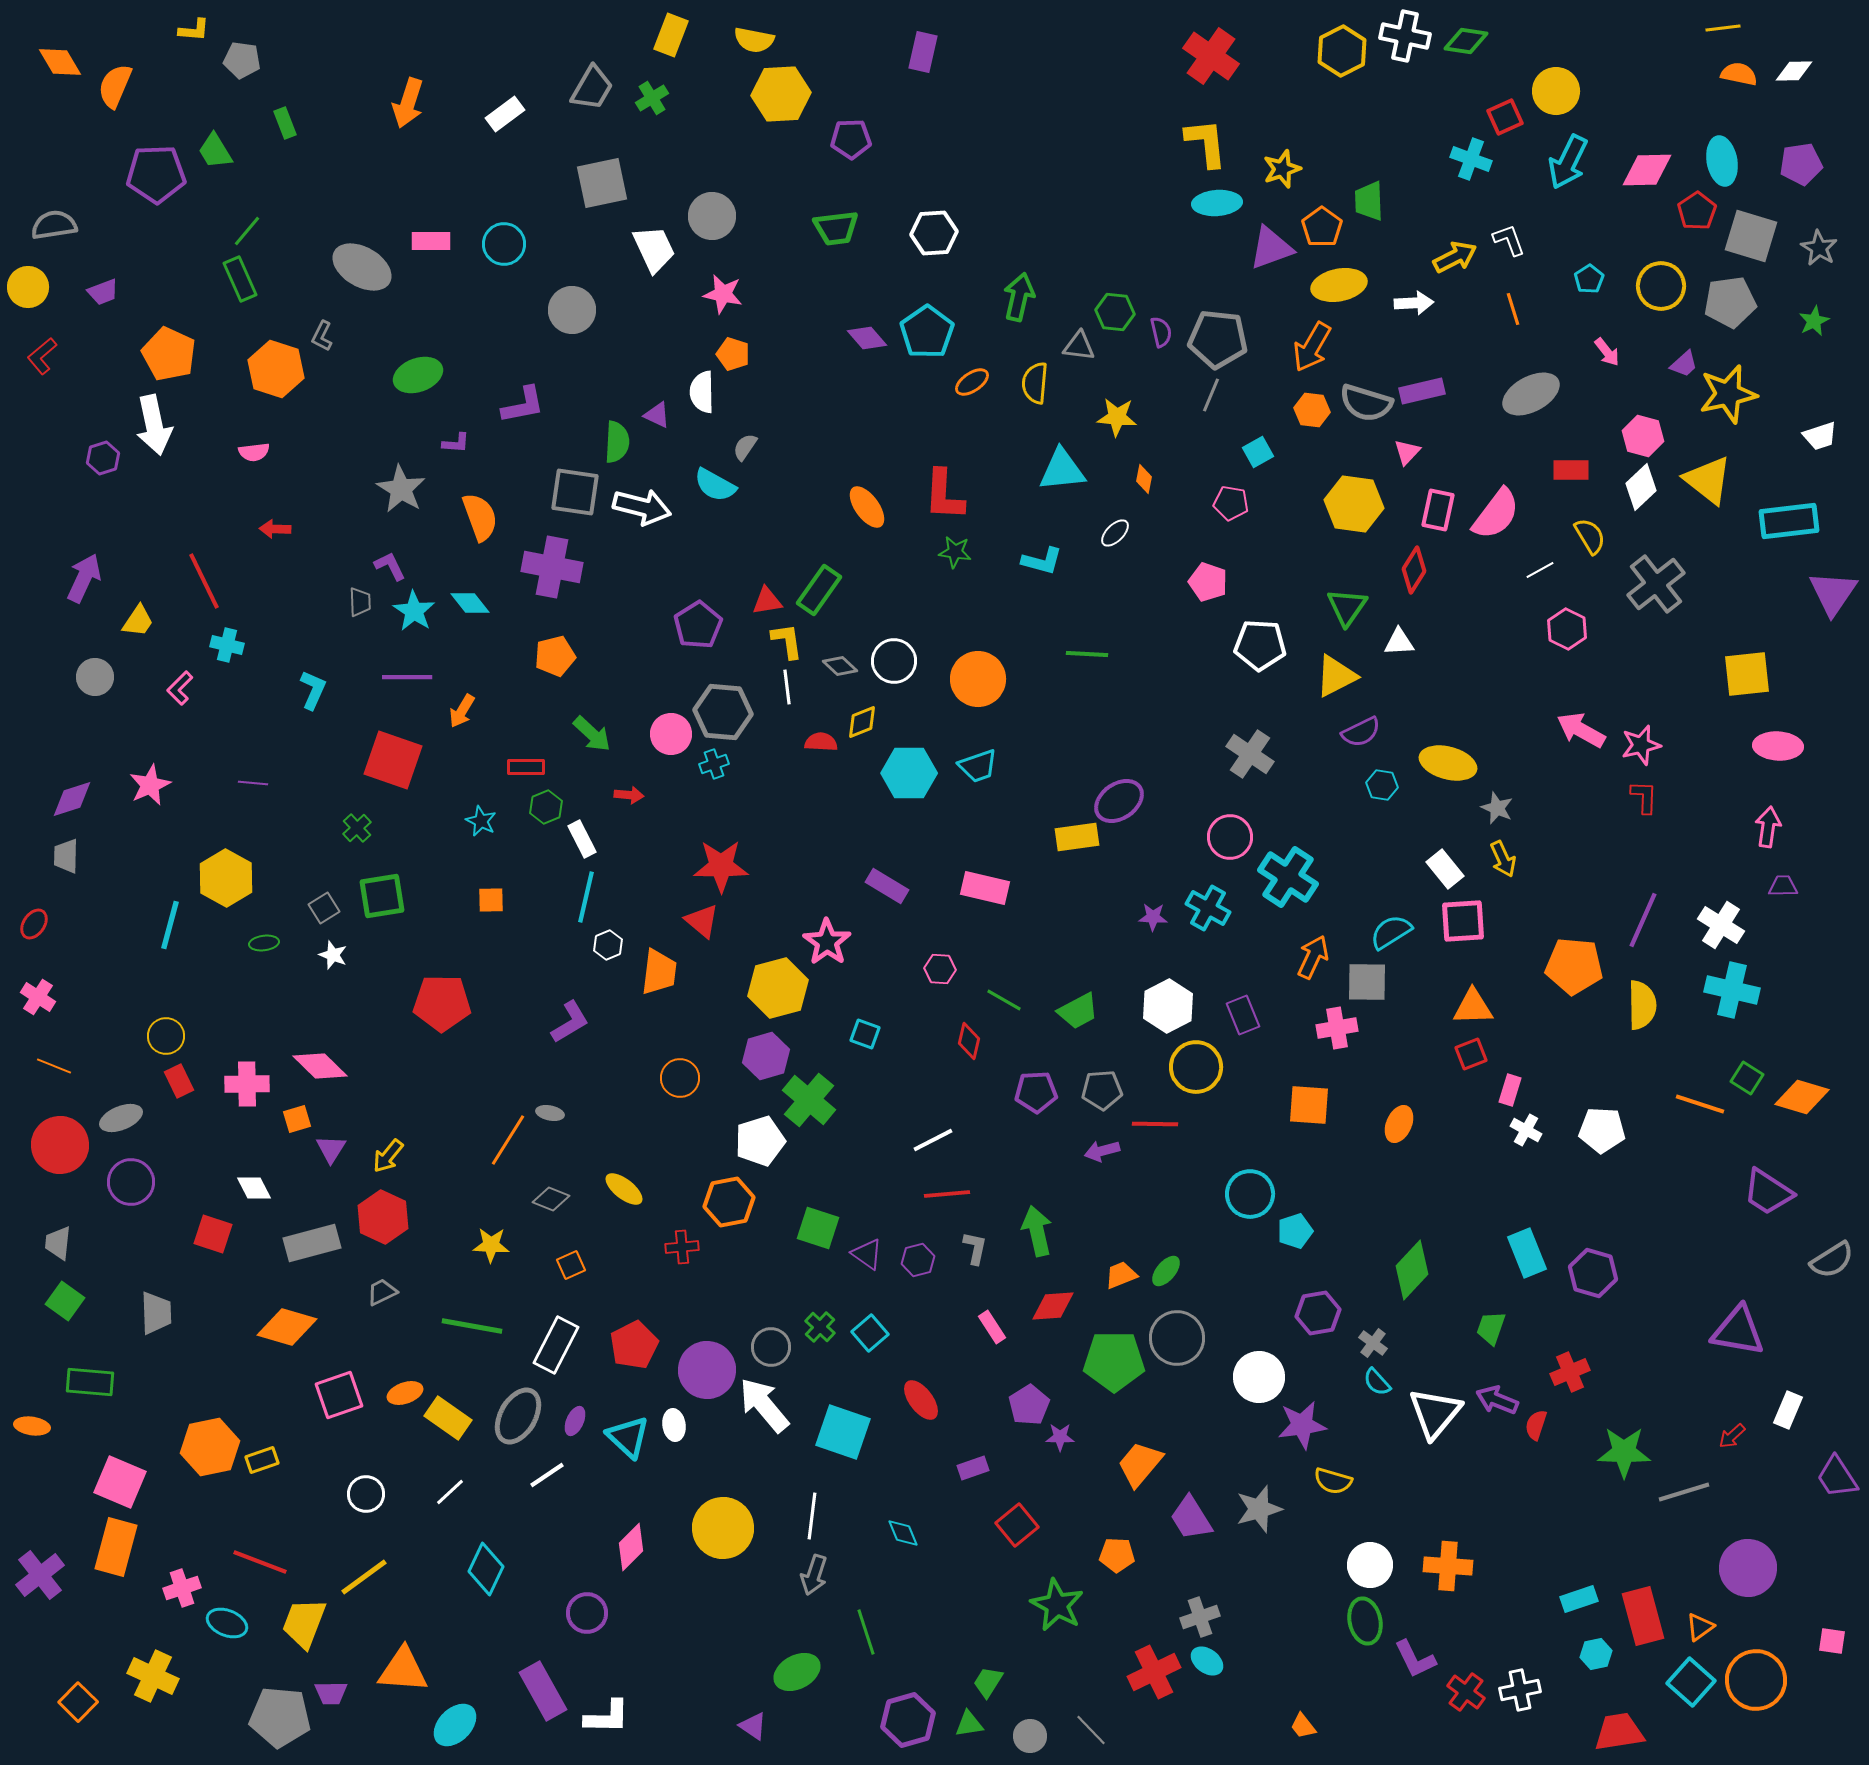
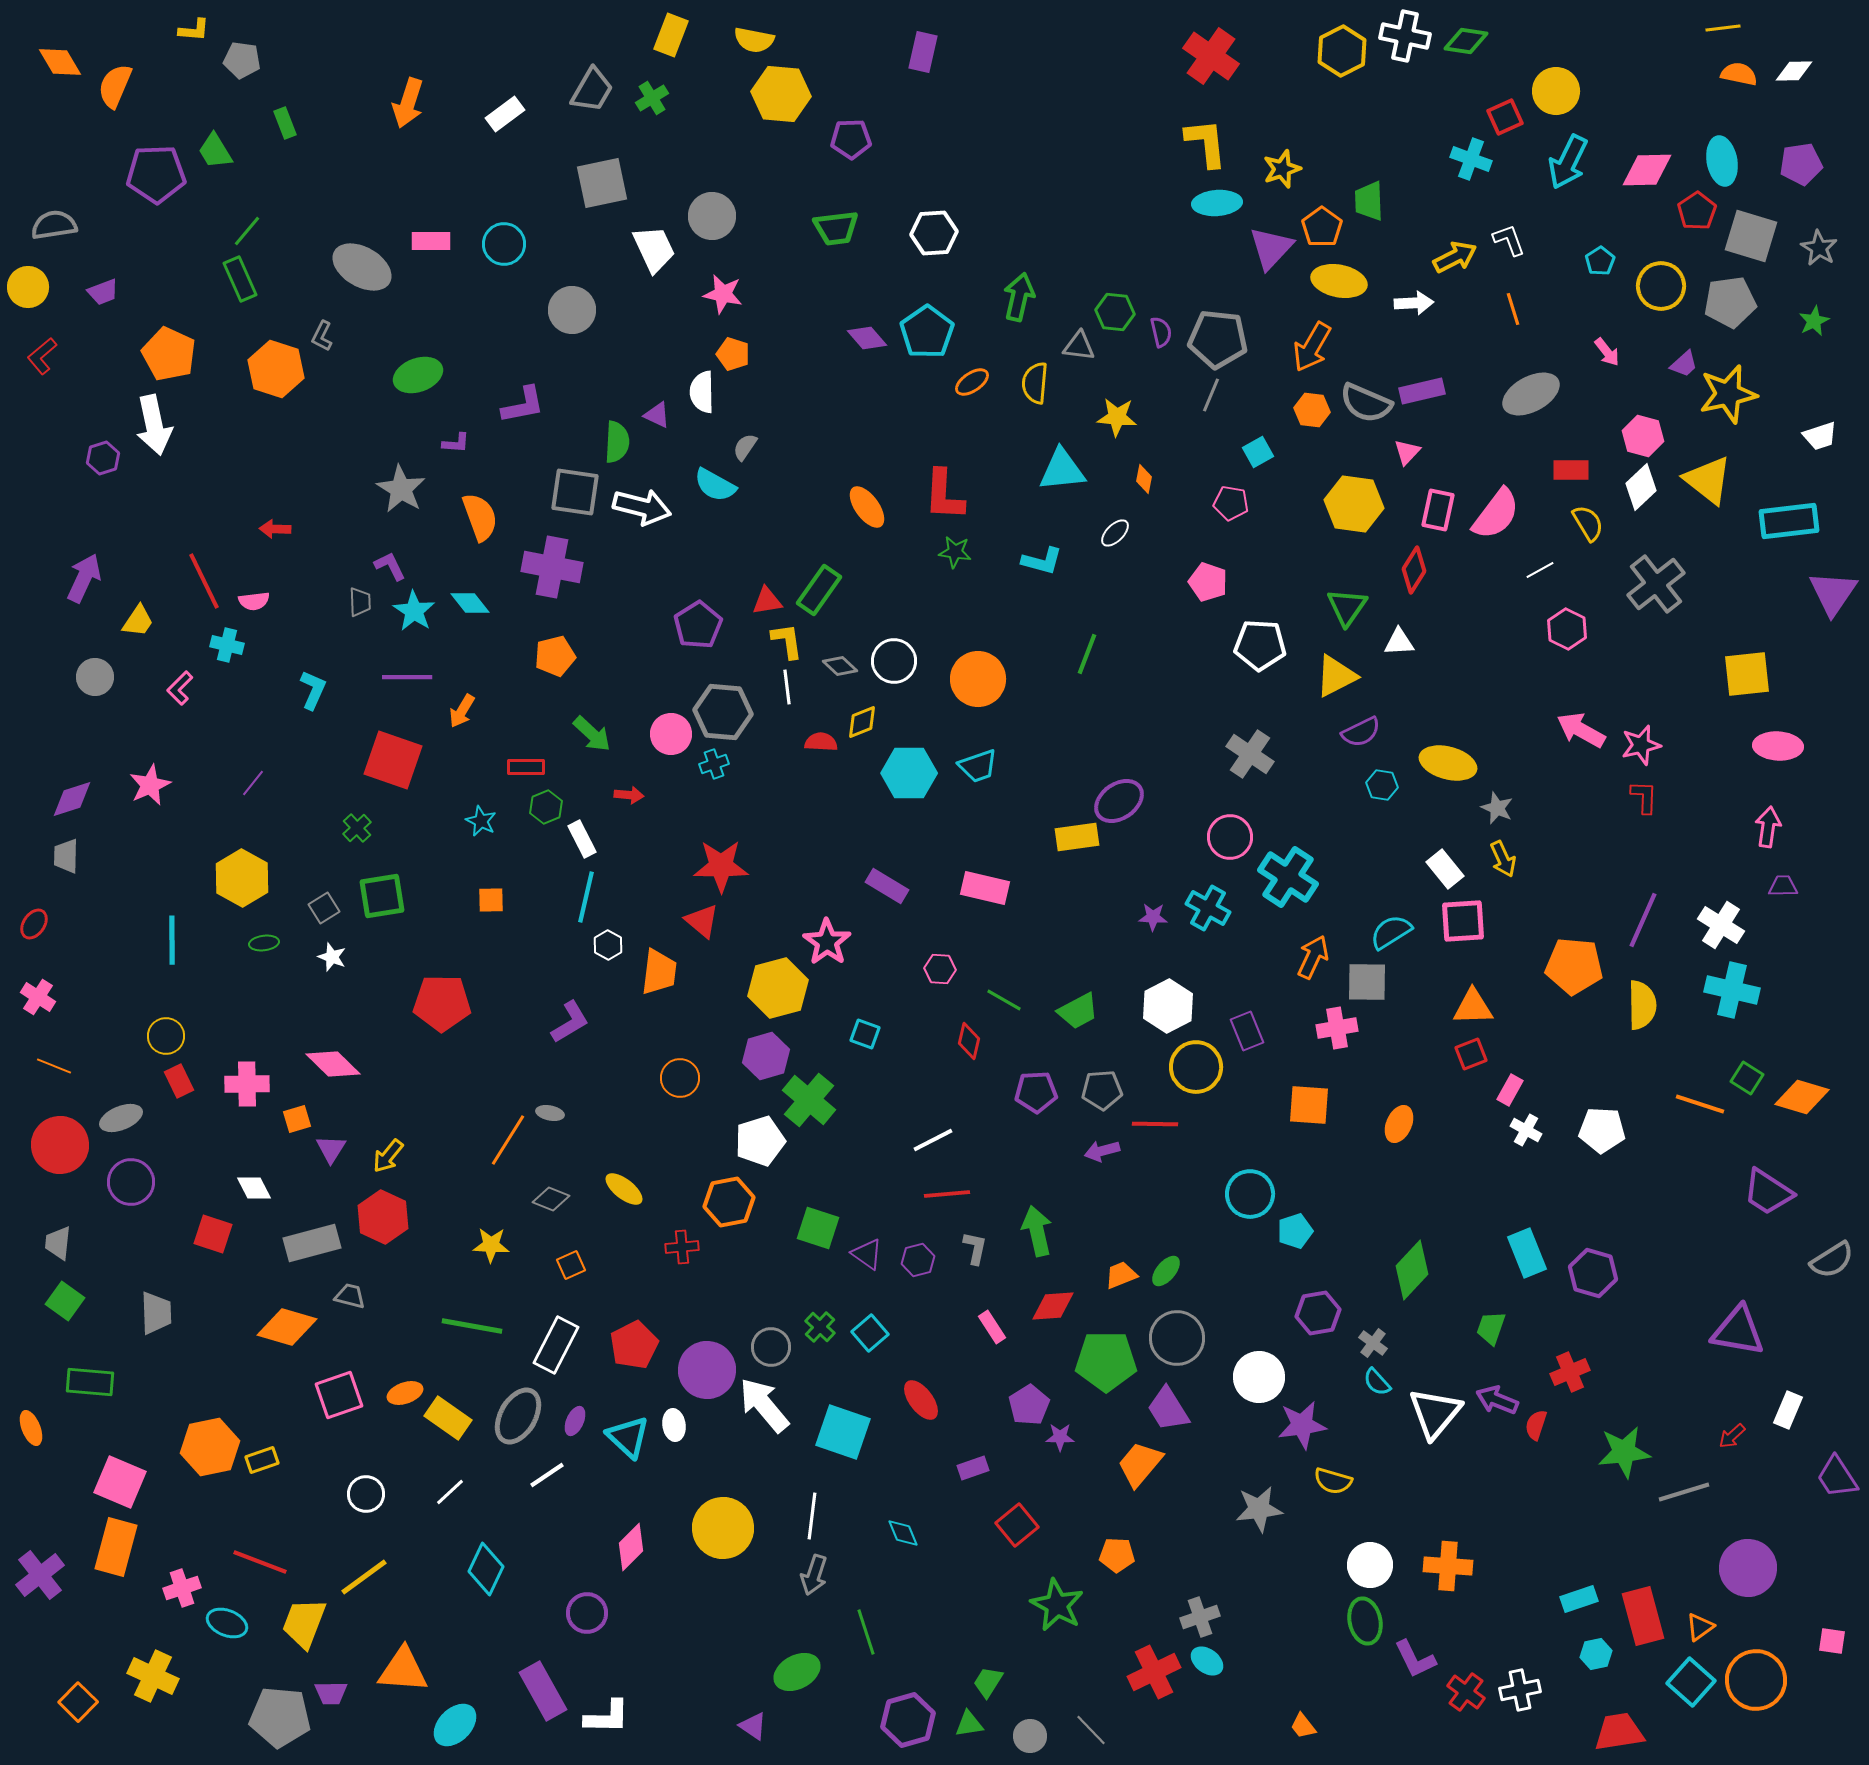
gray trapezoid at (592, 88): moved 2 px down
yellow hexagon at (781, 94): rotated 8 degrees clockwise
purple triangle at (1271, 248): rotated 27 degrees counterclockwise
cyan pentagon at (1589, 279): moved 11 px right, 18 px up
yellow ellipse at (1339, 285): moved 4 px up; rotated 22 degrees clockwise
gray semicircle at (1366, 403): rotated 6 degrees clockwise
pink semicircle at (254, 452): moved 149 px down
yellow semicircle at (1590, 536): moved 2 px left, 13 px up
green line at (1087, 654): rotated 72 degrees counterclockwise
purple line at (253, 783): rotated 56 degrees counterclockwise
yellow hexagon at (226, 878): moved 16 px right
cyan line at (170, 925): moved 2 px right, 15 px down; rotated 15 degrees counterclockwise
white hexagon at (608, 945): rotated 8 degrees counterclockwise
white star at (333, 955): moved 1 px left, 2 px down
purple rectangle at (1243, 1015): moved 4 px right, 16 px down
pink diamond at (320, 1066): moved 13 px right, 2 px up
pink rectangle at (1510, 1090): rotated 12 degrees clockwise
gray trapezoid at (382, 1292): moved 32 px left, 4 px down; rotated 40 degrees clockwise
green pentagon at (1114, 1361): moved 8 px left
orange ellipse at (32, 1426): moved 1 px left, 2 px down; rotated 60 degrees clockwise
green star at (1624, 1452): rotated 8 degrees counterclockwise
gray star at (1259, 1509): rotated 9 degrees clockwise
purple trapezoid at (1191, 1518): moved 23 px left, 109 px up
